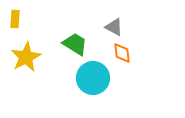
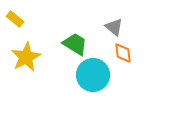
yellow rectangle: rotated 54 degrees counterclockwise
gray triangle: rotated 12 degrees clockwise
orange diamond: moved 1 px right
cyan circle: moved 3 px up
